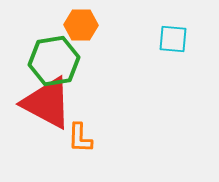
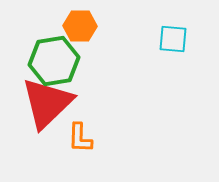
orange hexagon: moved 1 px left, 1 px down
red triangle: rotated 48 degrees clockwise
